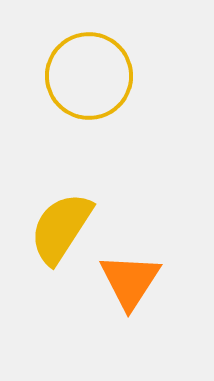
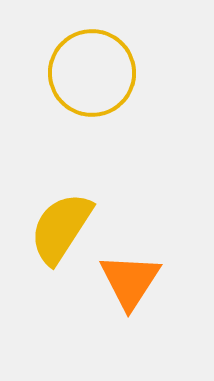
yellow circle: moved 3 px right, 3 px up
